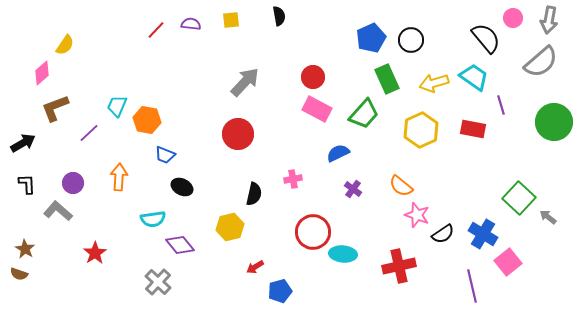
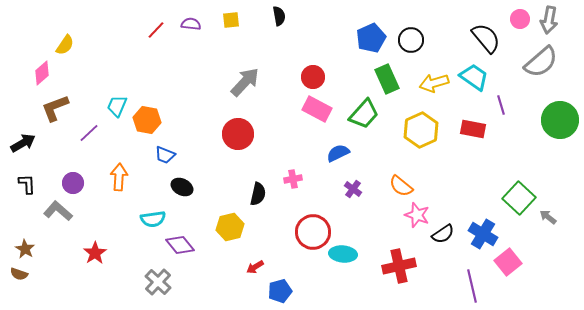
pink circle at (513, 18): moved 7 px right, 1 px down
green circle at (554, 122): moved 6 px right, 2 px up
black semicircle at (254, 194): moved 4 px right
